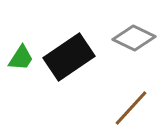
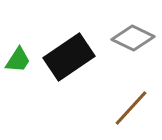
gray diamond: moved 1 px left
green trapezoid: moved 3 px left, 2 px down
